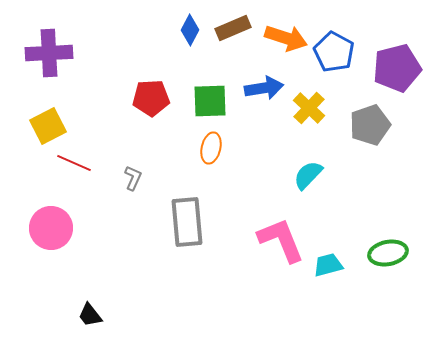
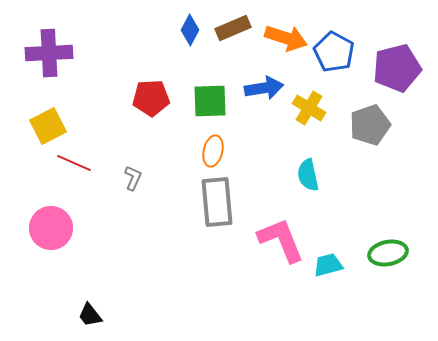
yellow cross: rotated 12 degrees counterclockwise
orange ellipse: moved 2 px right, 3 px down
cyan semicircle: rotated 56 degrees counterclockwise
gray rectangle: moved 30 px right, 20 px up
